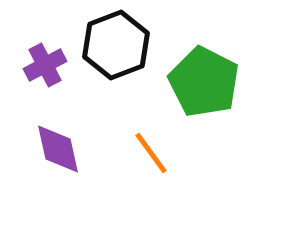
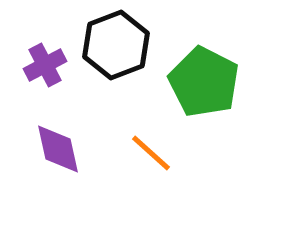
orange line: rotated 12 degrees counterclockwise
